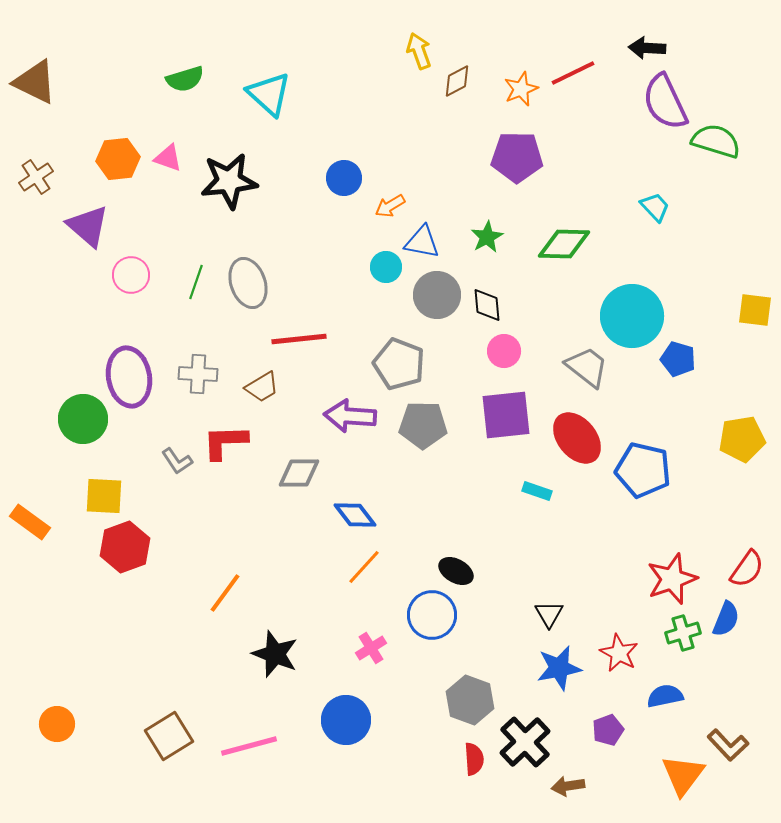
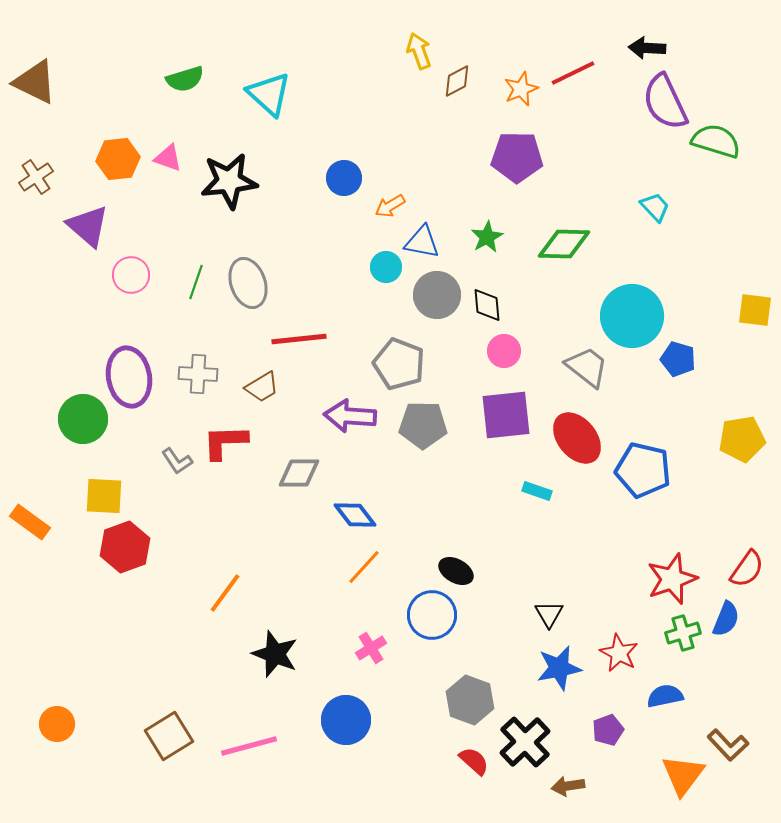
red semicircle at (474, 759): moved 2 px down; rotated 44 degrees counterclockwise
